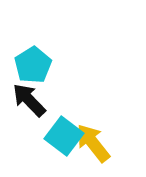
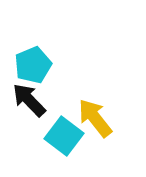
cyan pentagon: rotated 9 degrees clockwise
yellow arrow: moved 2 px right, 25 px up
